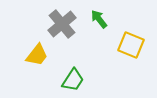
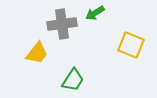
green arrow: moved 4 px left, 6 px up; rotated 84 degrees counterclockwise
gray cross: rotated 32 degrees clockwise
yellow trapezoid: moved 2 px up
